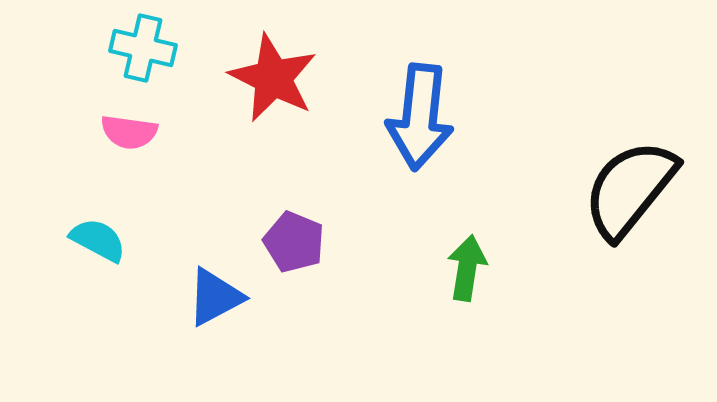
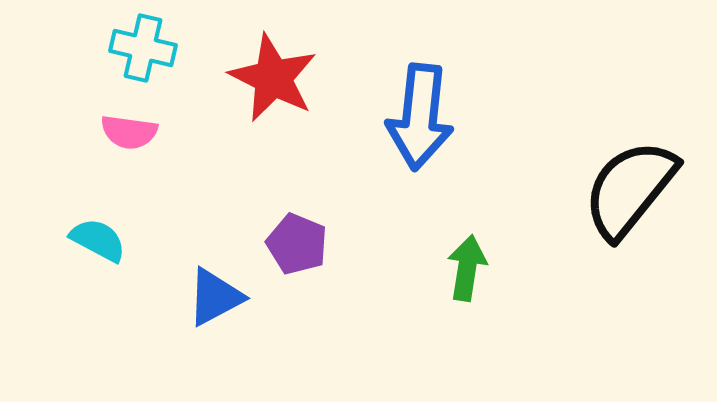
purple pentagon: moved 3 px right, 2 px down
